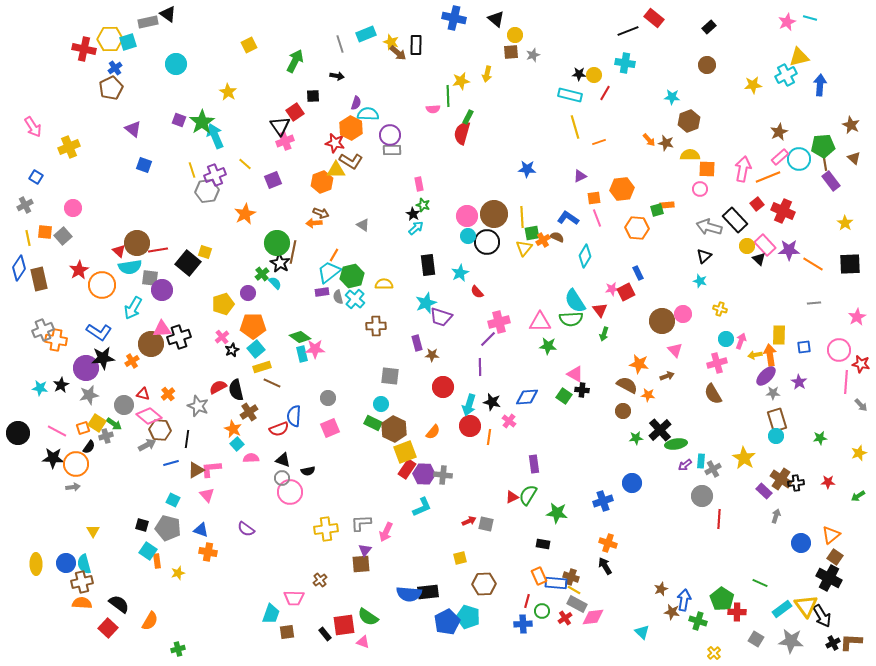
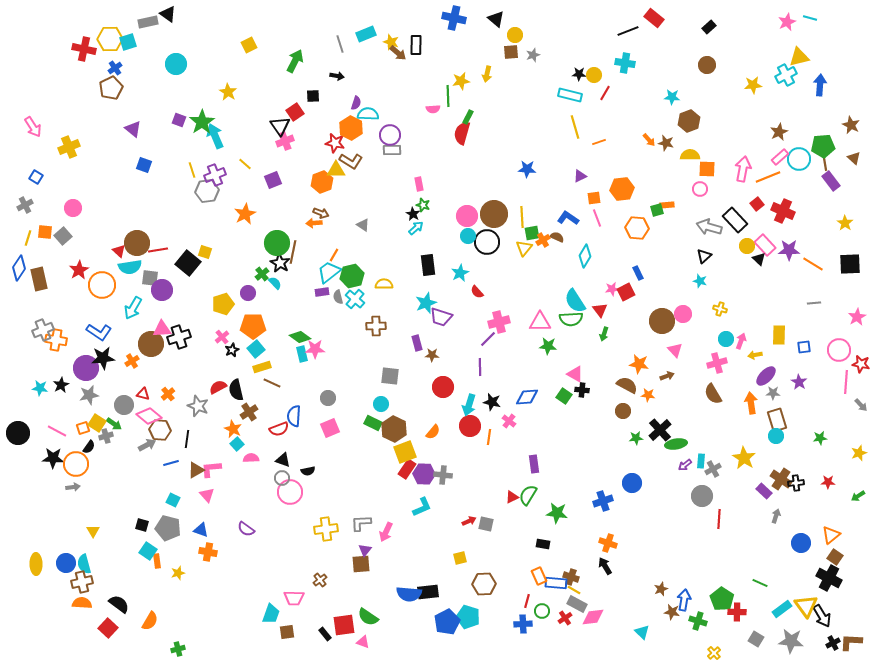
yellow line at (28, 238): rotated 28 degrees clockwise
orange arrow at (770, 355): moved 19 px left, 48 px down
